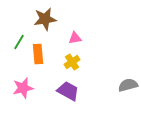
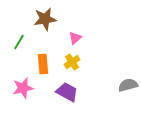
pink triangle: rotated 32 degrees counterclockwise
orange rectangle: moved 5 px right, 10 px down
purple trapezoid: moved 1 px left, 1 px down
